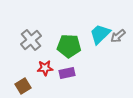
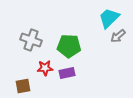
cyan trapezoid: moved 9 px right, 16 px up
gray cross: rotated 30 degrees counterclockwise
brown square: rotated 21 degrees clockwise
